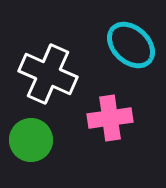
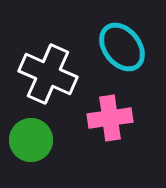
cyan ellipse: moved 9 px left, 2 px down; rotated 9 degrees clockwise
